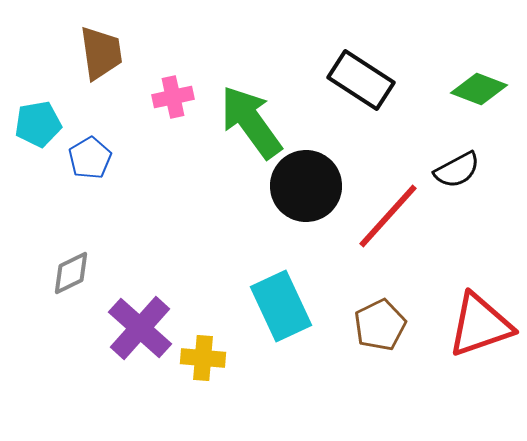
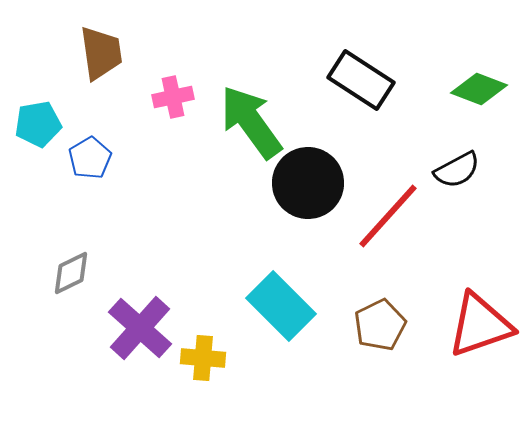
black circle: moved 2 px right, 3 px up
cyan rectangle: rotated 20 degrees counterclockwise
